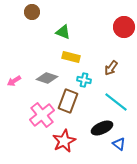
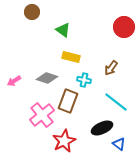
green triangle: moved 2 px up; rotated 14 degrees clockwise
